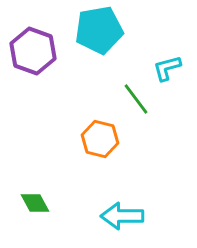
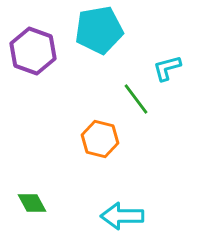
green diamond: moved 3 px left
